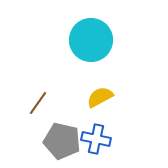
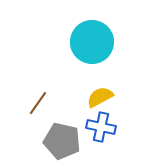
cyan circle: moved 1 px right, 2 px down
blue cross: moved 5 px right, 12 px up
